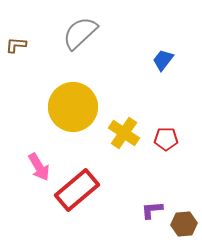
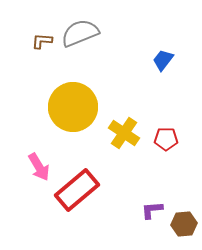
gray semicircle: rotated 21 degrees clockwise
brown L-shape: moved 26 px right, 4 px up
